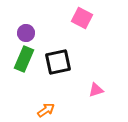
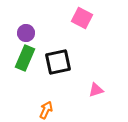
green rectangle: moved 1 px right, 1 px up
orange arrow: rotated 30 degrees counterclockwise
